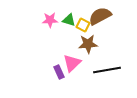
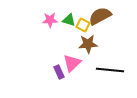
black line: moved 3 px right; rotated 16 degrees clockwise
